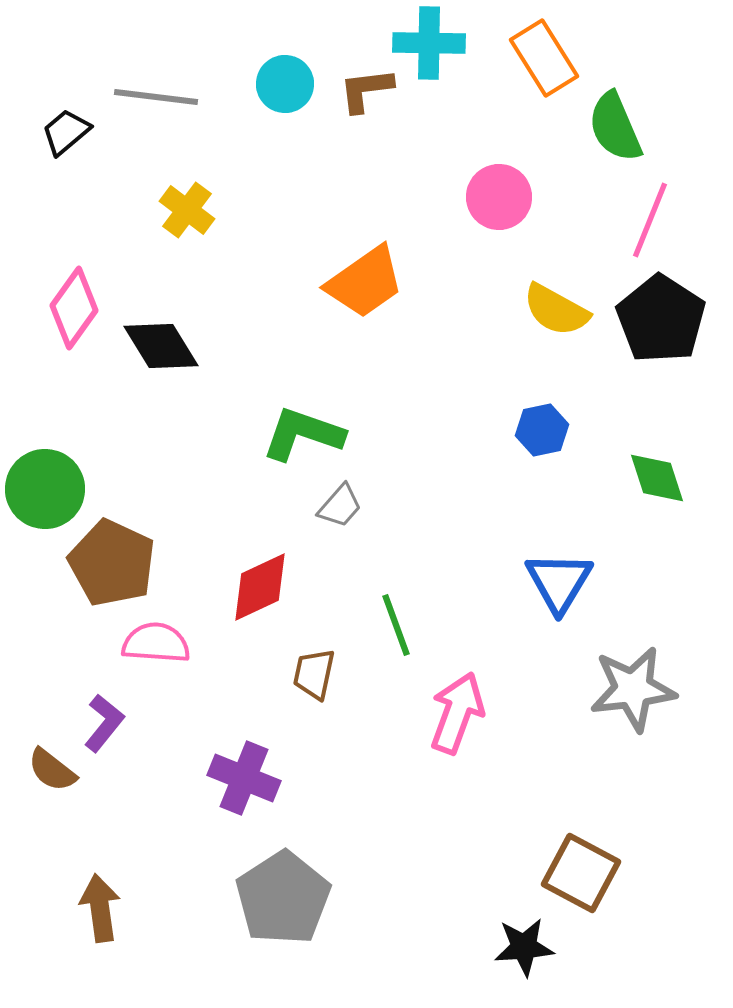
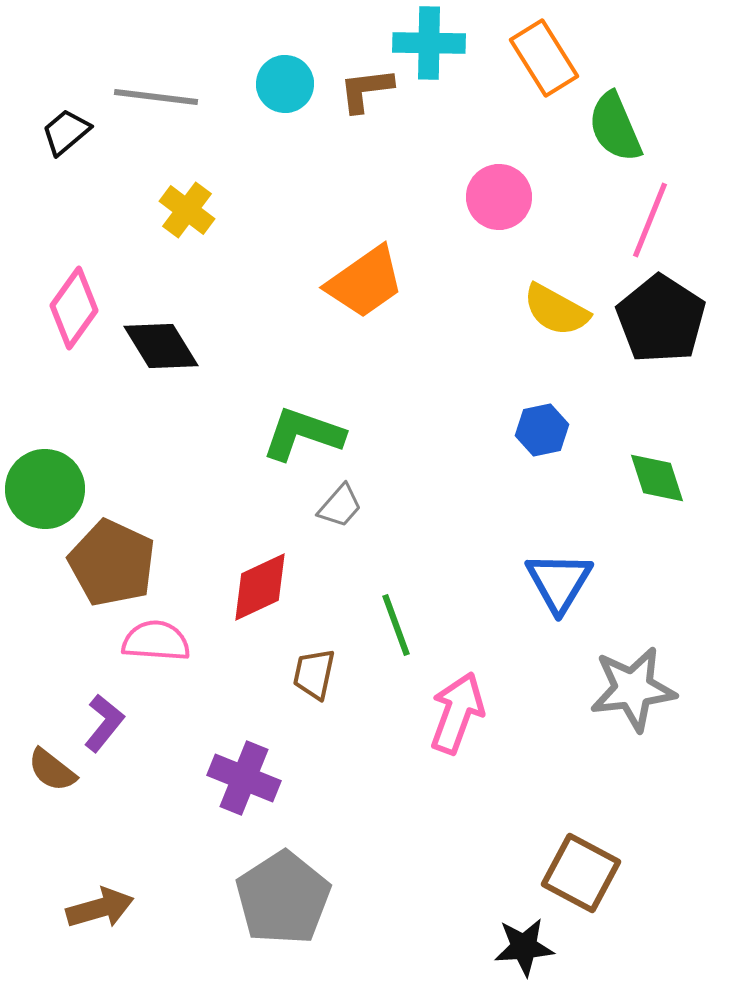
pink semicircle: moved 2 px up
brown arrow: rotated 82 degrees clockwise
